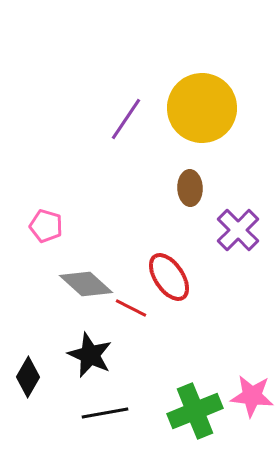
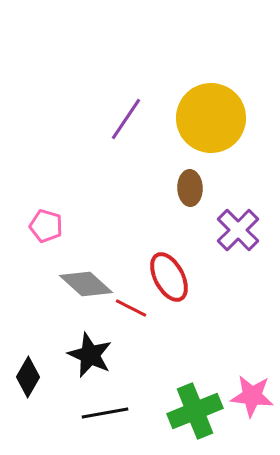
yellow circle: moved 9 px right, 10 px down
red ellipse: rotated 6 degrees clockwise
